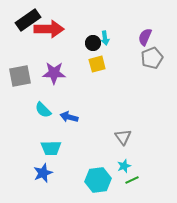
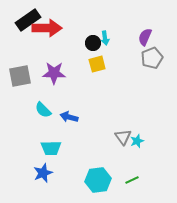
red arrow: moved 2 px left, 1 px up
cyan star: moved 13 px right, 25 px up
